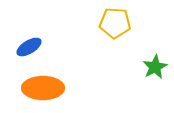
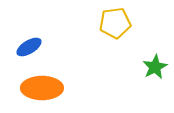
yellow pentagon: rotated 12 degrees counterclockwise
orange ellipse: moved 1 px left
